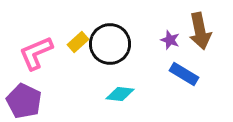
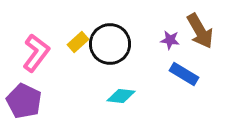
brown arrow: rotated 18 degrees counterclockwise
purple star: rotated 12 degrees counterclockwise
pink L-shape: rotated 150 degrees clockwise
cyan diamond: moved 1 px right, 2 px down
